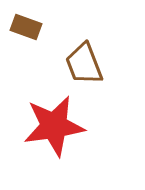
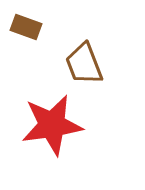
red star: moved 2 px left, 1 px up
